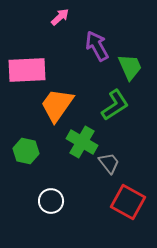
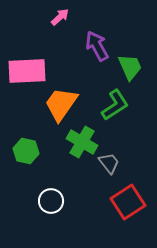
pink rectangle: moved 1 px down
orange trapezoid: moved 4 px right, 1 px up
red square: rotated 28 degrees clockwise
